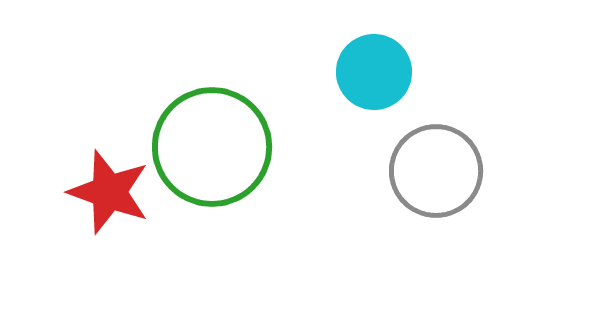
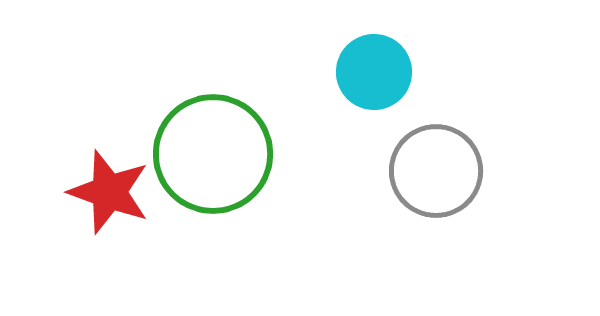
green circle: moved 1 px right, 7 px down
